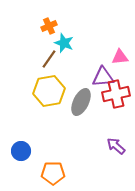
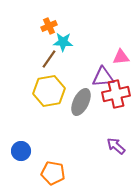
cyan star: moved 1 px left, 1 px up; rotated 18 degrees counterclockwise
pink triangle: moved 1 px right
orange pentagon: rotated 10 degrees clockwise
